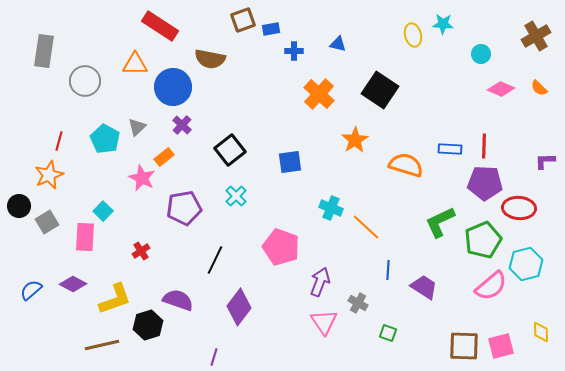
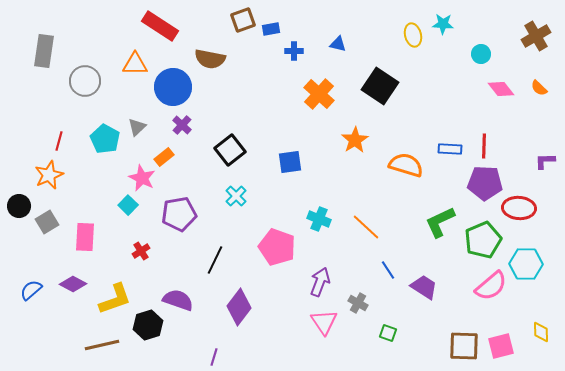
pink diamond at (501, 89): rotated 28 degrees clockwise
black square at (380, 90): moved 4 px up
purple pentagon at (184, 208): moved 5 px left, 6 px down
cyan cross at (331, 208): moved 12 px left, 11 px down
cyan square at (103, 211): moved 25 px right, 6 px up
pink pentagon at (281, 247): moved 4 px left
cyan hexagon at (526, 264): rotated 16 degrees clockwise
blue line at (388, 270): rotated 36 degrees counterclockwise
